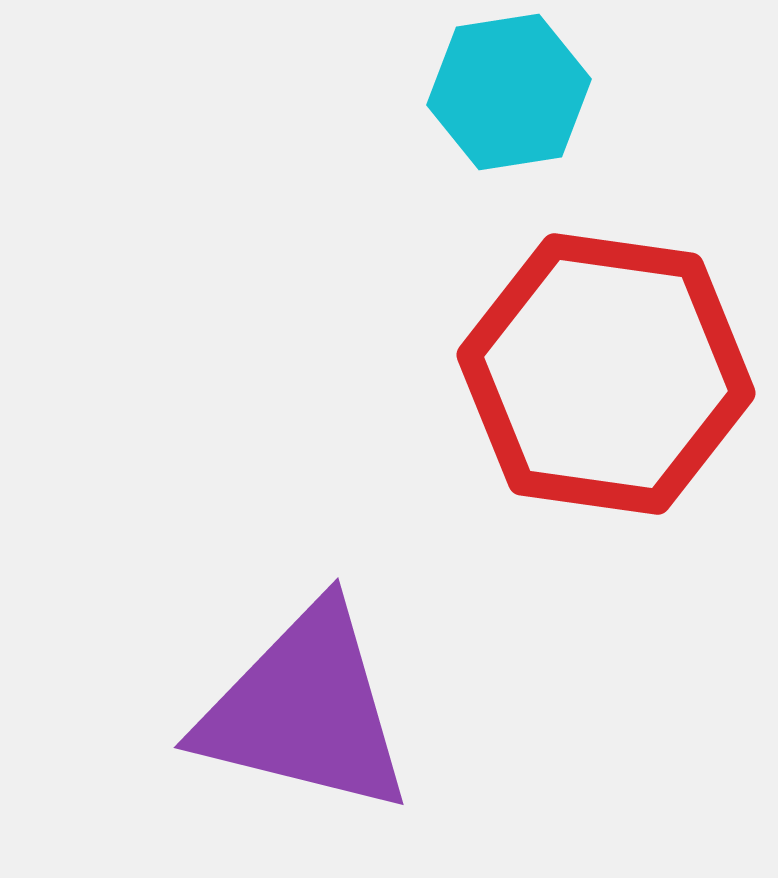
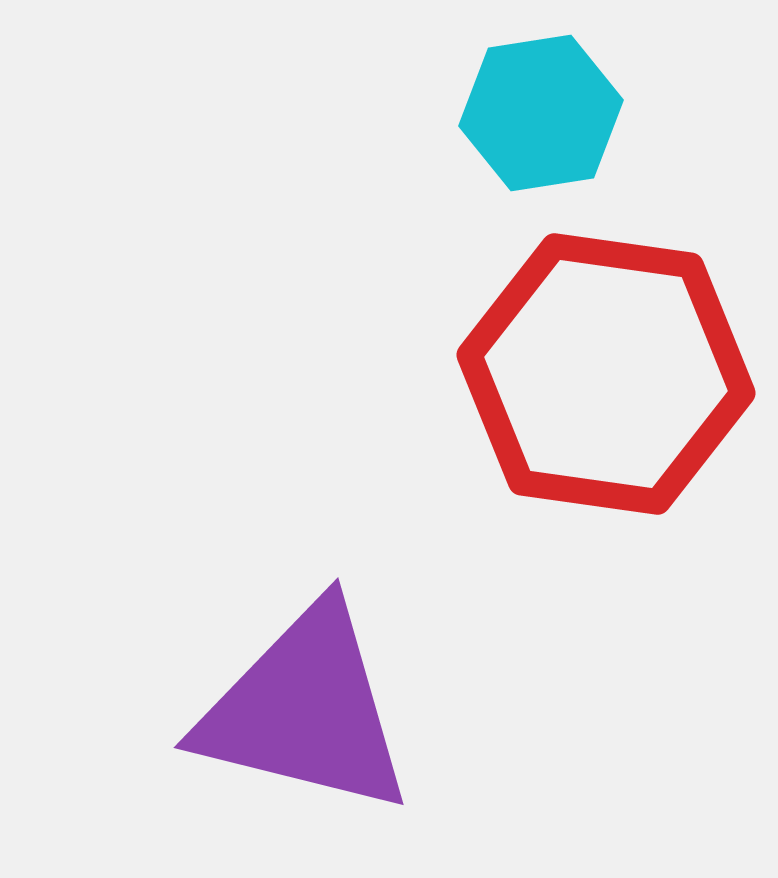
cyan hexagon: moved 32 px right, 21 px down
